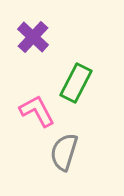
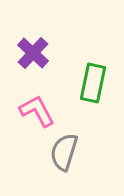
purple cross: moved 16 px down
green rectangle: moved 17 px right; rotated 15 degrees counterclockwise
